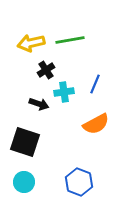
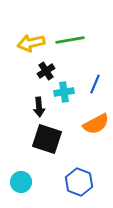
black cross: moved 1 px down
black arrow: moved 3 px down; rotated 66 degrees clockwise
black square: moved 22 px right, 3 px up
cyan circle: moved 3 px left
